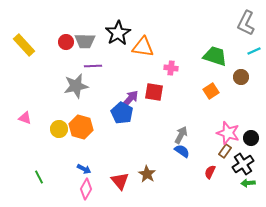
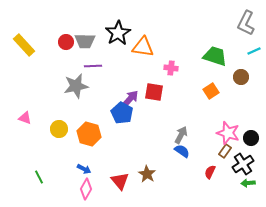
orange hexagon: moved 8 px right, 7 px down
